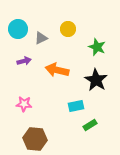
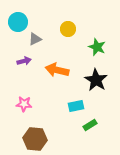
cyan circle: moved 7 px up
gray triangle: moved 6 px left, 1 px down
